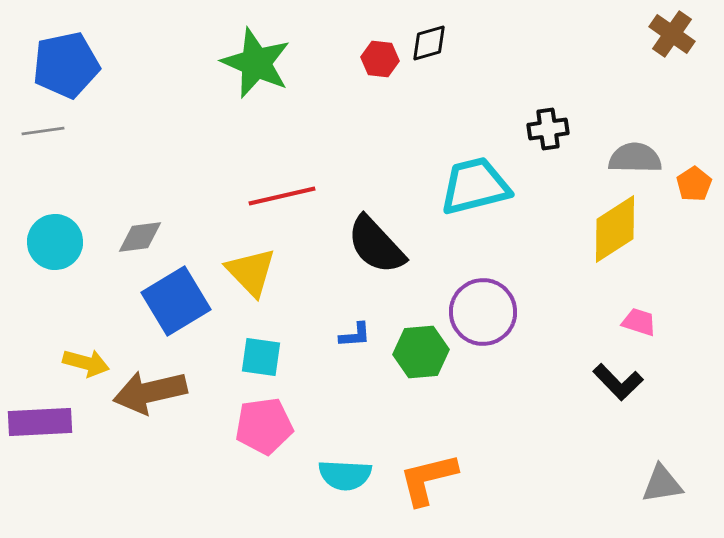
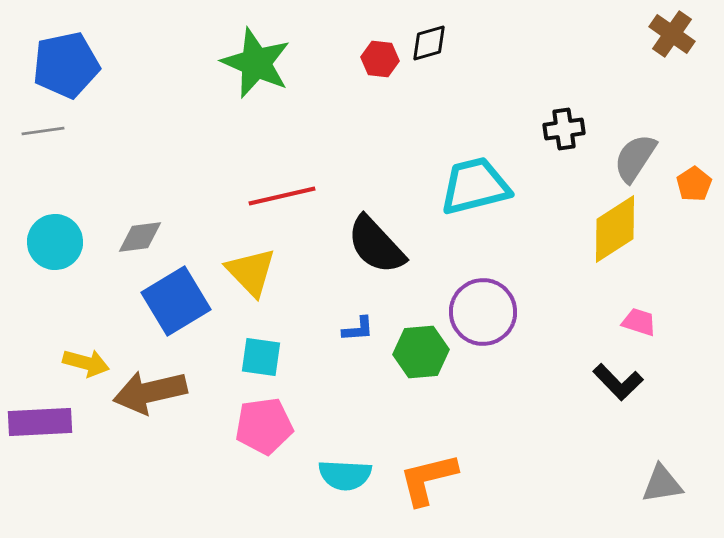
black cross: moved 16 px right
gray semicircle: rotated 58 degrees counterclockwise
blue L-shape: moved 3 px right, 6 px up
